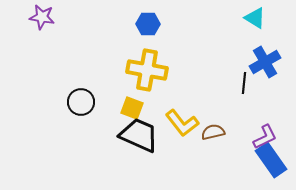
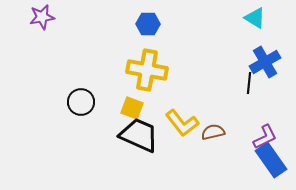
purple star: rotated 20 degrees counterclockwise
black line: moved 5 px right
